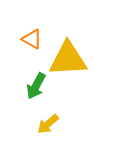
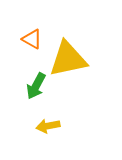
yellow triangle: rotated 9 degrees counterclockwise
yellow arrow: moved 2 px down; rotated 30 degrees clockwise
